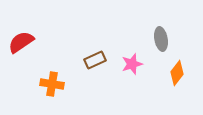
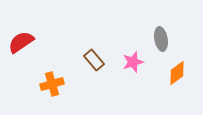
brown rectangle: moved 1 px left; rotated 75 degrees clockwise
pink star: moved 1 px right, 2 px up
orange diamond: rotated 15 degrees clockwise
orange cross: rotated 25 degrees counterclockwise
